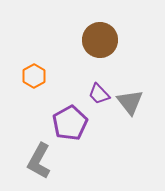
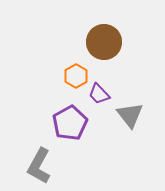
brown circle: moved 4 px right, 2 px down
orange hexagon: moved 42 px right
gray triangle: moved 13 px down
gray L-shape: moved 5 px down
